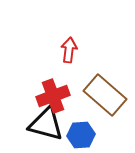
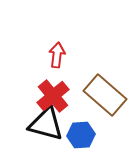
red arrow: moved 12 px left, 5 px down
red cross: rotated 20 degrees counterclockwise
